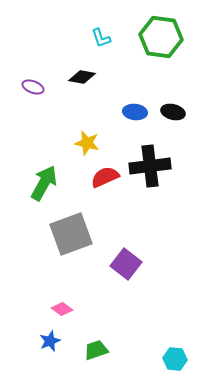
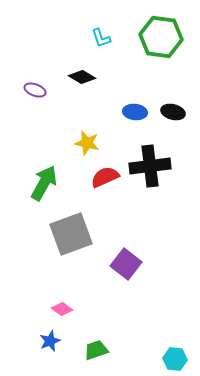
black diamond: rotated 20 degrees clockwise
purple ellipse: moved 2 px right, 3 px down
